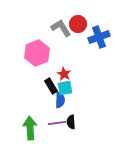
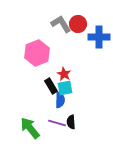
gray L-shape: moved 4 px up
blue cross: rotated 20 degrees clockwise
purple line: rotated 24 degrees clockwise
green arrow: rotated 35 degrees counterclockwise
